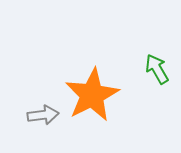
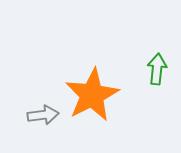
green arrow: rotated 36 degrees clockwise
